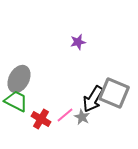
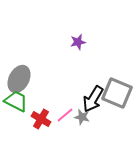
gray square: moved 3 px right
gray star: rotated 14 degrees counterclockwise
